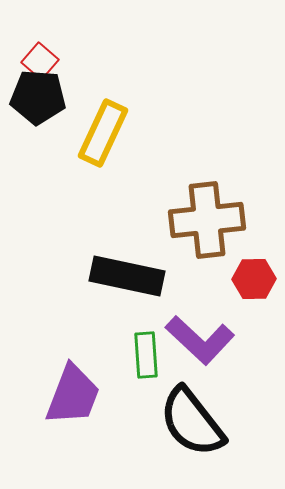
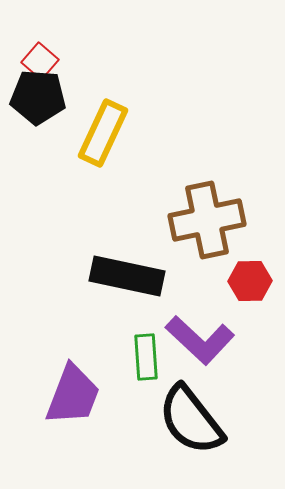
brown cross: rotated 6 degrees counterclockwise
red hexagon: moved 4 px left, 2 px down
green rectangle: moved 2 px down
black semicircle: moved 1 px left, 2 px up
